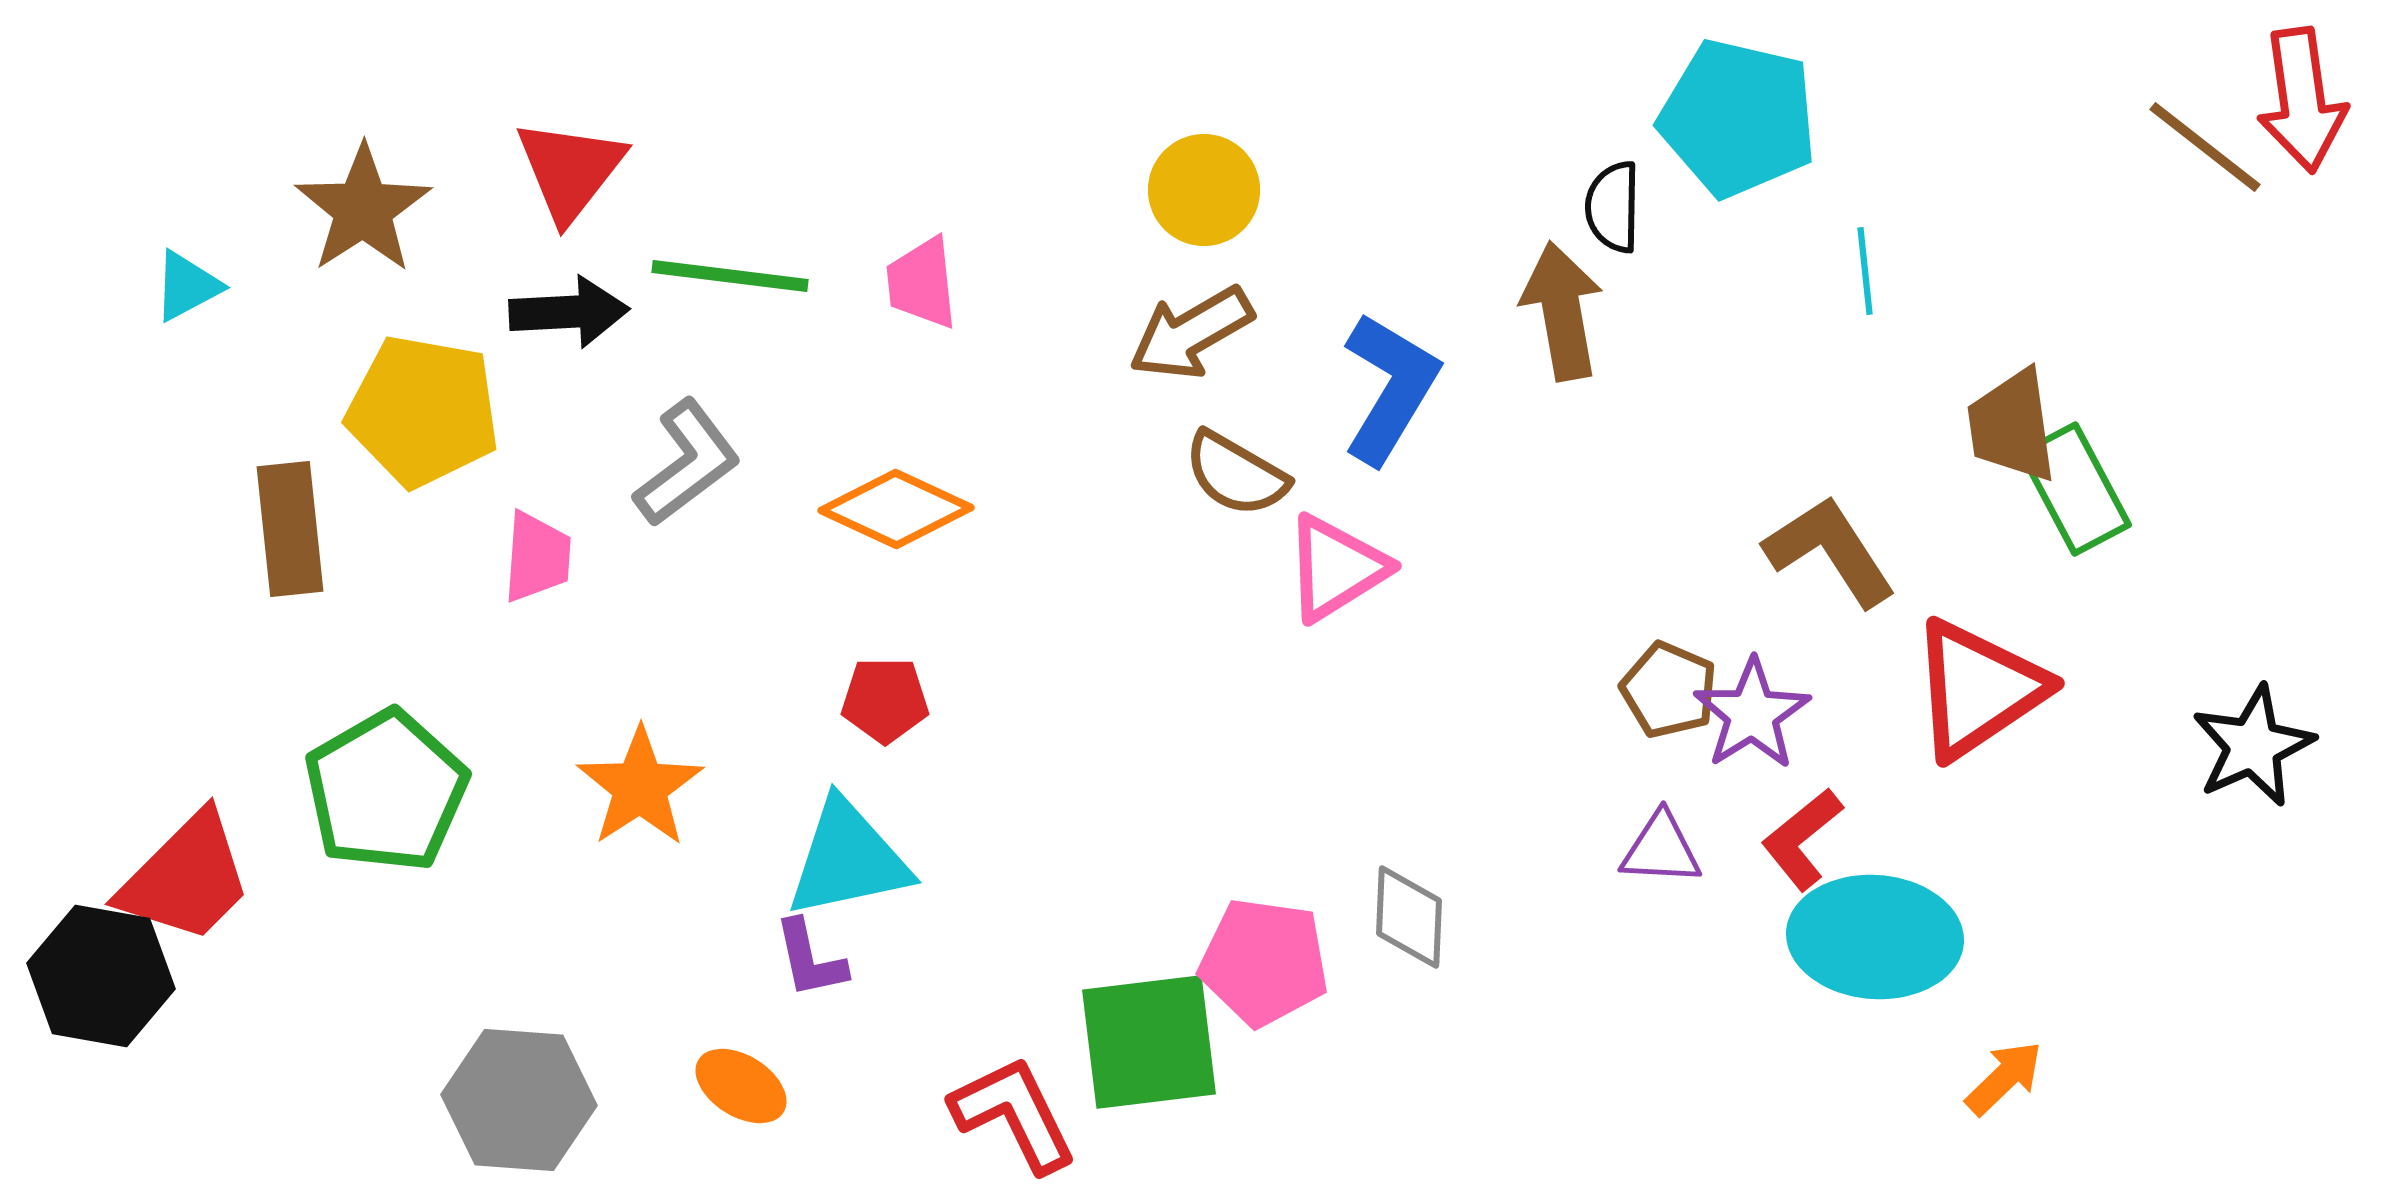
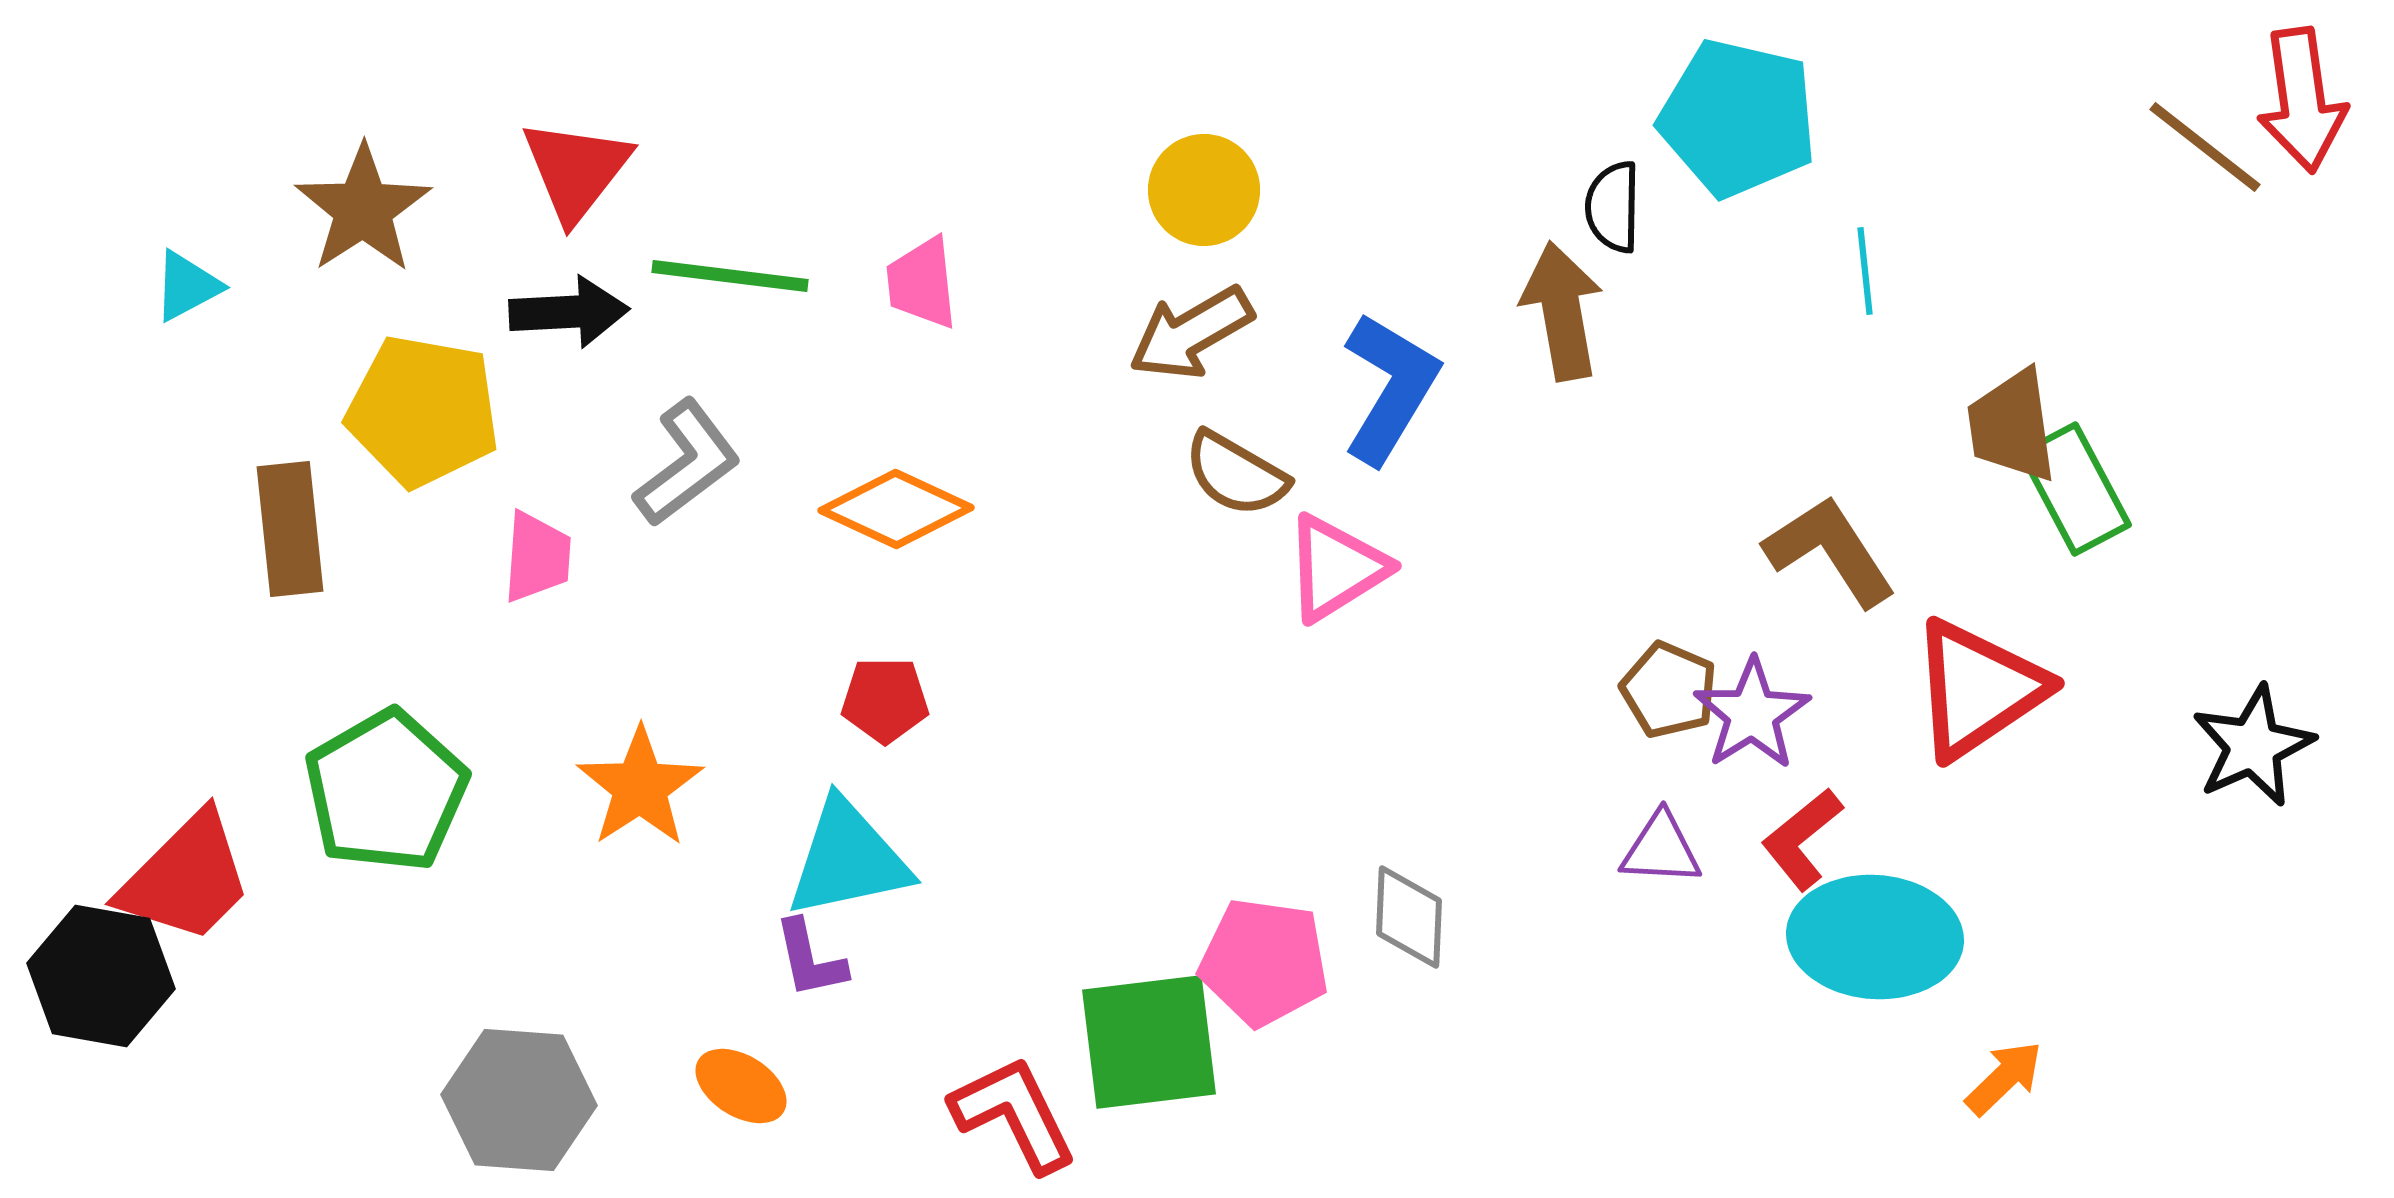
red triangle at (570, 170): moved 6 px right
